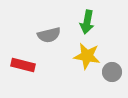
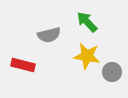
green arrow: rotated 125 degrees clockwise
